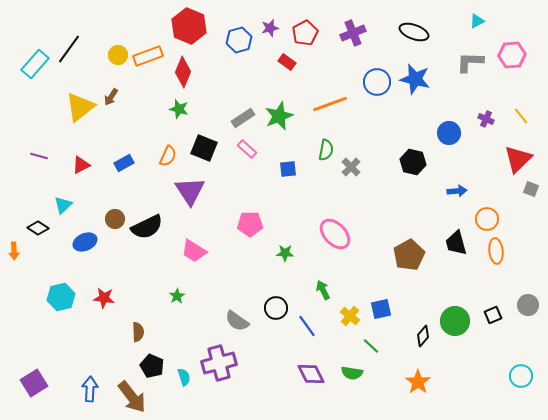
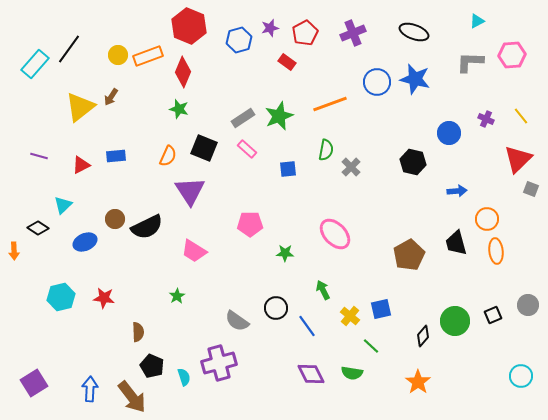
blue rectangle at (124, 163): moved 8 px left, 7 px up; rotated 24 degrees clockwise
